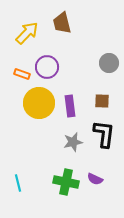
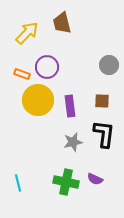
gray circle: moved 2 px down
yellow circle: moved 1 px left, 3 px up
